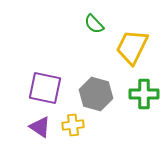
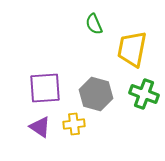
green semicircle: rotated 20 degrees clockwise
yellow trapezoid: moved 2 px down; rotated 15 degrees counterclockwise
purple square: rotated 16 degrees counterclockwise
green cross: rotated 20 degrees clockwise
yellow cross: moved 1 px right, 1 px up
